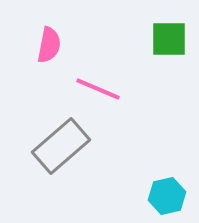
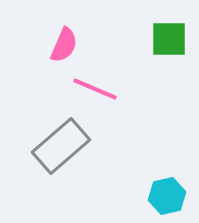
pink semicircle: moved 15 px right; rotated 12 degrees clockwise
pink line: moved 3 px left
